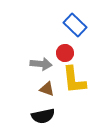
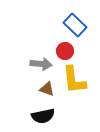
red circle: moved 2 px up
